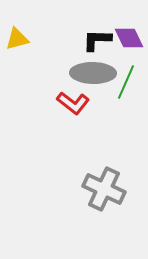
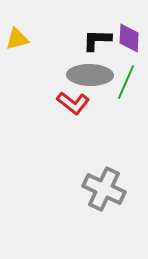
purple diamond: rotated 28 degrees clockwise
gray ellipse: moved 3 px left, 2 px down
